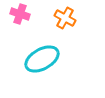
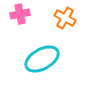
pink cross: rotated 30 degrees counterclockwise
